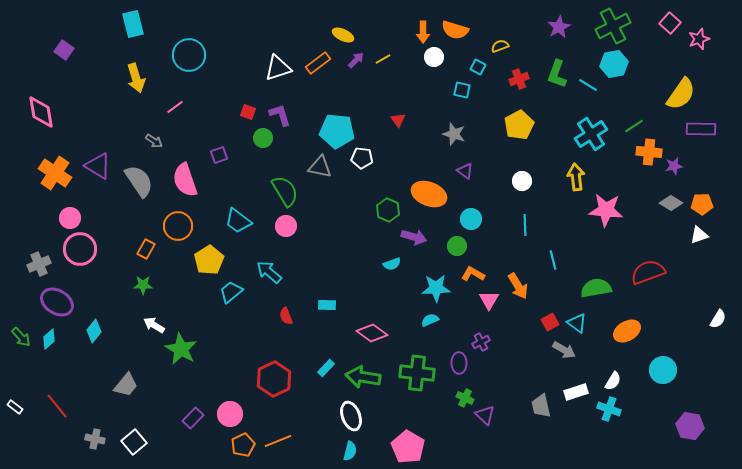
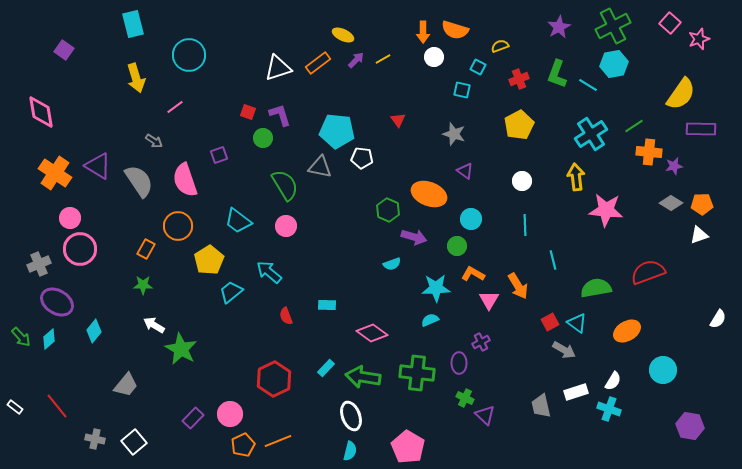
green semicircle at (285, 191): moved 6 px up
